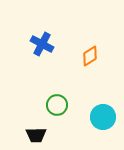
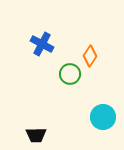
orange diamond: rotated 25 degrees counterclockwise
green circle: moved 13 px right, 31 px up
